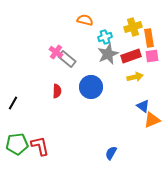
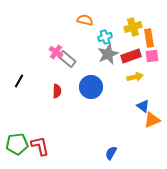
black line: moved 6 px right, 22 px up
